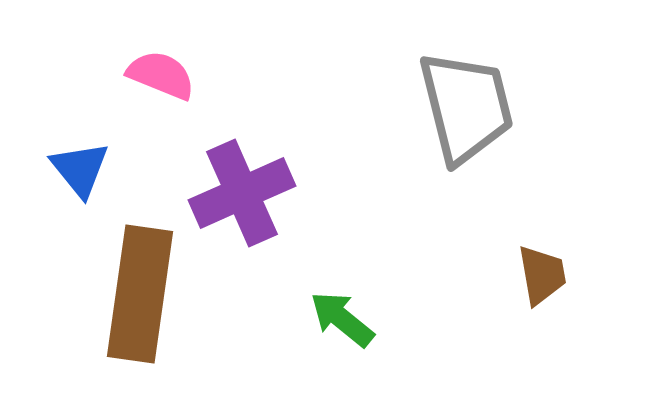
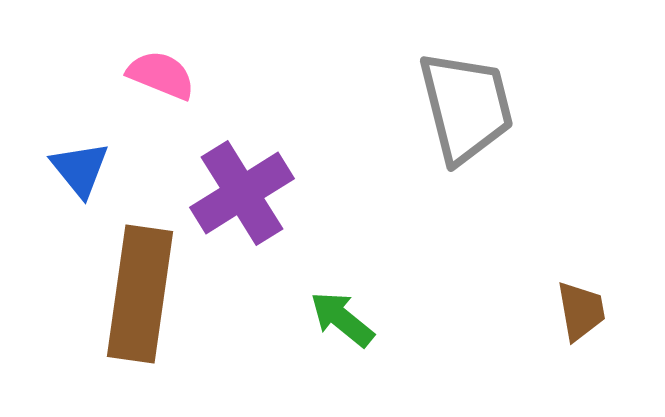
purple cross: rotated 8 degrees counterclockwise
brown trapezoid: moved 39 px right, 36 px down
